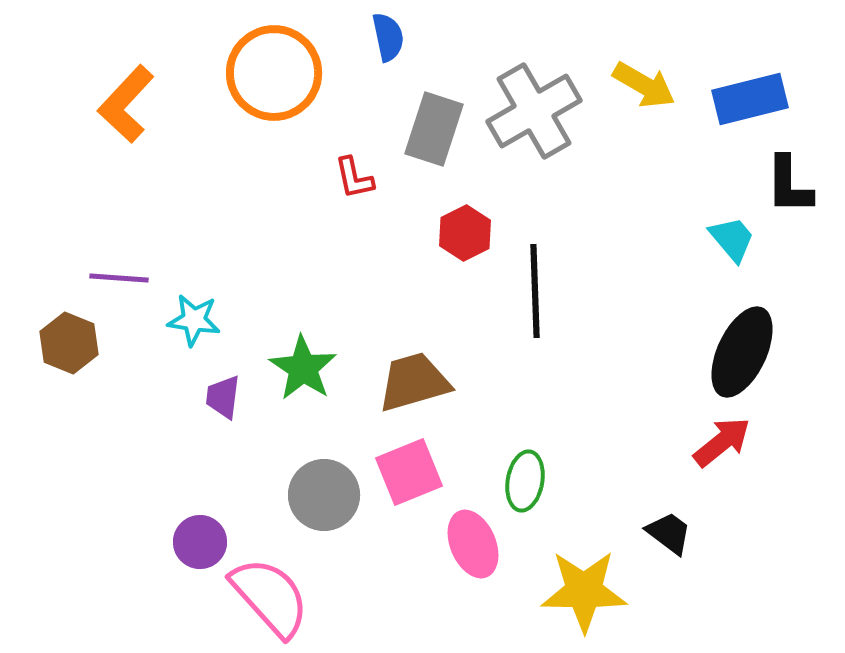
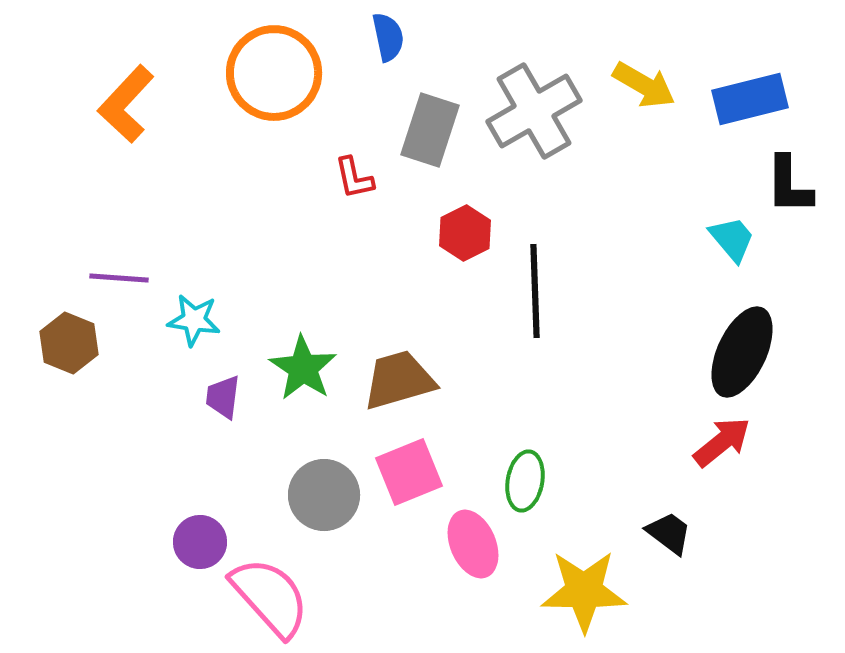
gray rectangle: moved 4 px left, 1 px down
brown trapezoid: moved 15 px left, 2 px up
